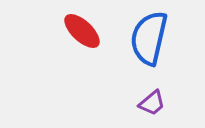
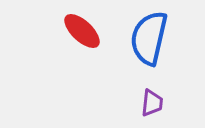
purple trapezoid: rotated 44 degrees counterclockwise
